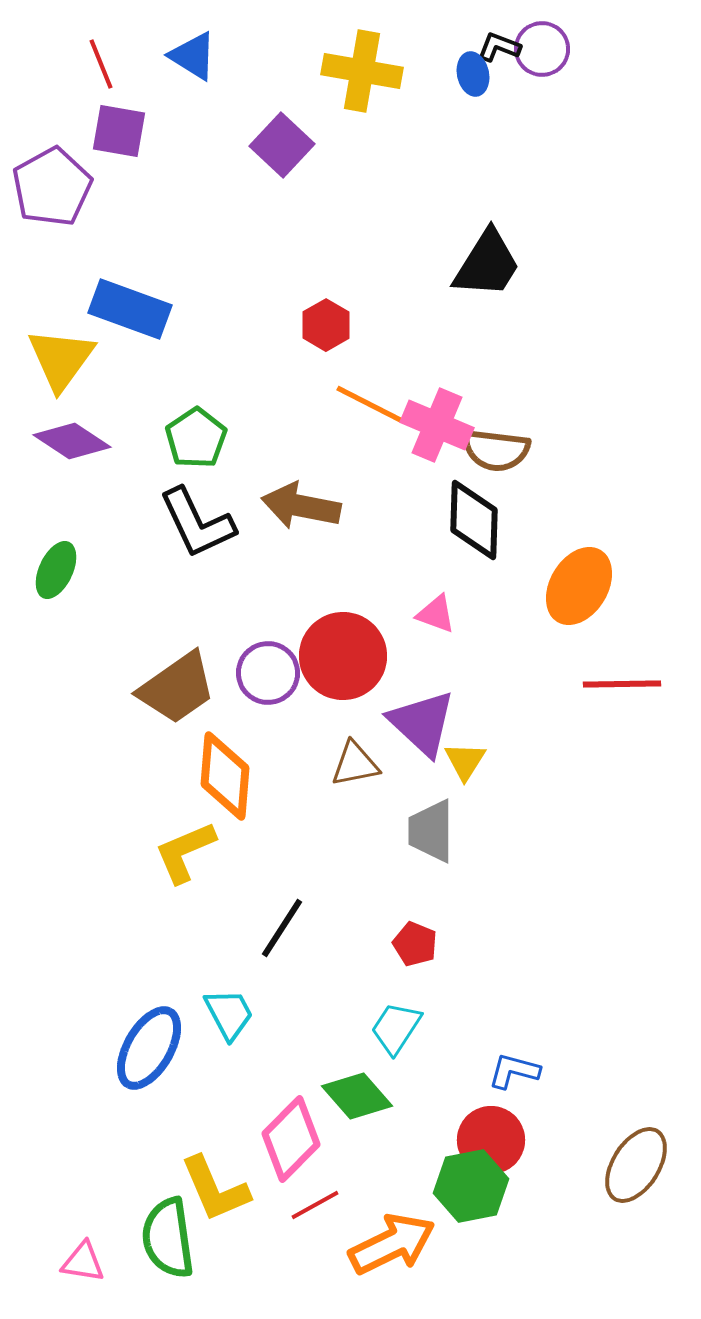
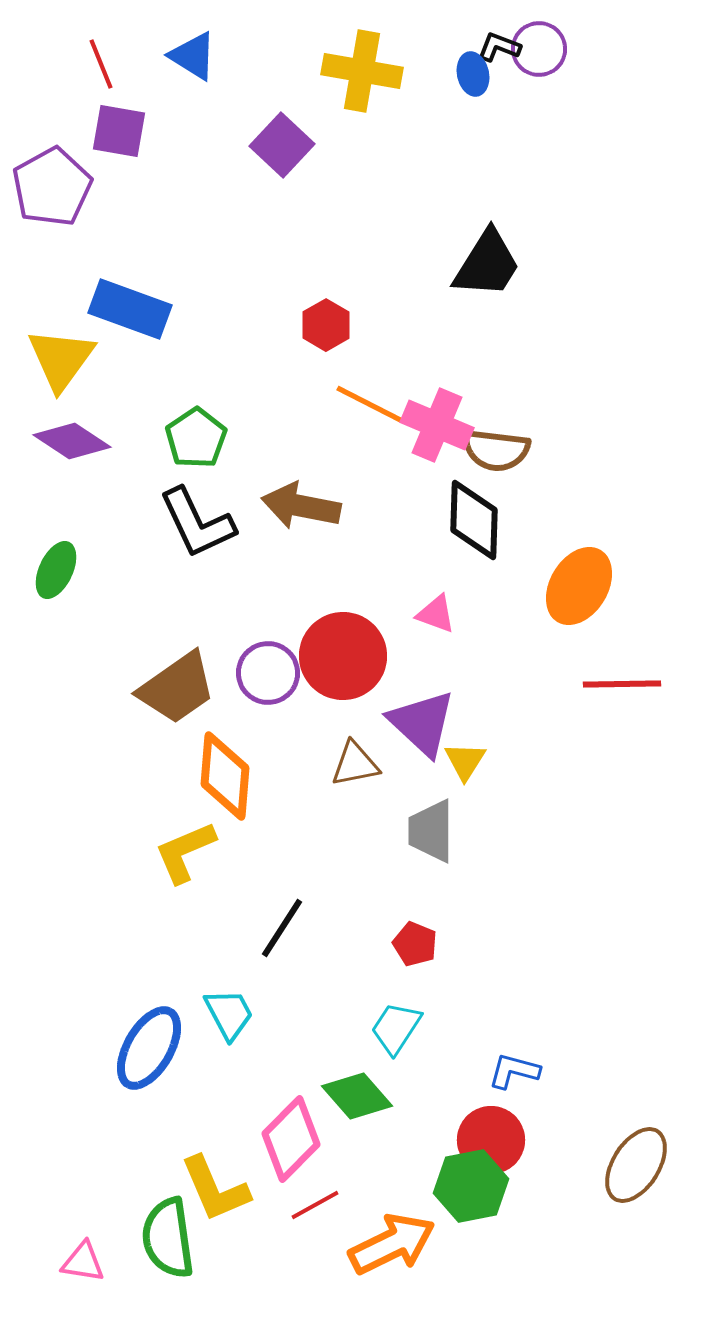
purple circle at (542, 49): moved 3 px left
